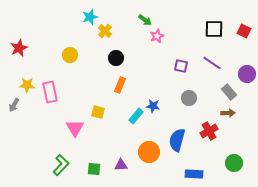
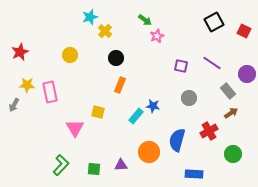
black square: moved 7 px up; rotated 30 degrees counterclockwise
red star: moved 1 px right, 4 px down
gray rectangle: moved 1 px left, 1 px up
brown arrow: moved 3 px right; rotated 32 degrees counterclockwise
green circle: moved 1 px left, 9 px up
